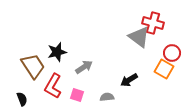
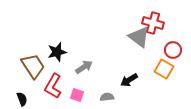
red circle: moved 1 px right, 3 px up
